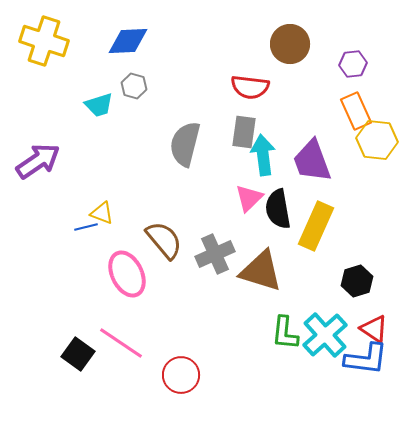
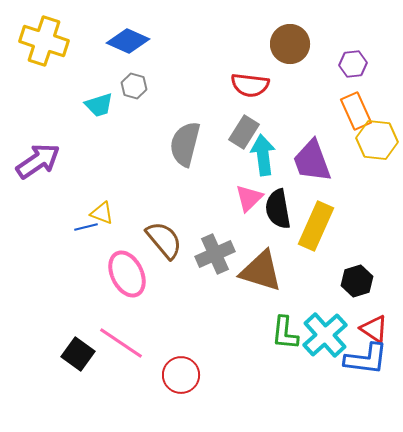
blue diamond: rotated 27 degrees clockwise
red semicircle: moved 2 px up
gray rectangle: rotated 24 degrees clockwise
